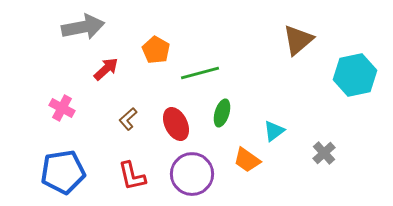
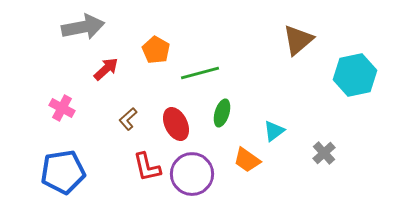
red L-shape: moved 15 px right, 9 px up
